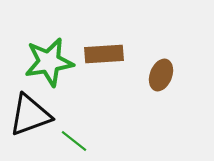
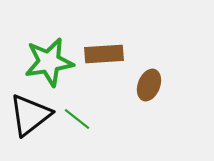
brown ellipse: moved 12 px left, 10 px down
black triangle: rotated 18 degrees counterclockwise
green line: moved 3 px right, 22 px up
